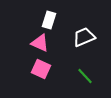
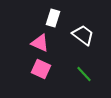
white rectangle: moved 4 px right, 2 px up
white trapezoid: moved 1 px left, 2 px up; rotated 60 degrees clockwise
green line: moved 1 px left, 2 px up
